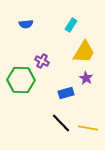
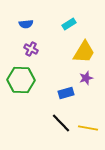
cyan rectangle: moved 2 px left, 1 px up; rotated 24 degrees clockwise
purple cross: moved 11 px left, 12 px up
purple star: rotated 24 degrees clockwise
